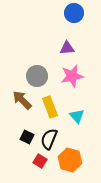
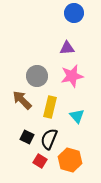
yellow rectangle: rotated 35 degrees clockwise
